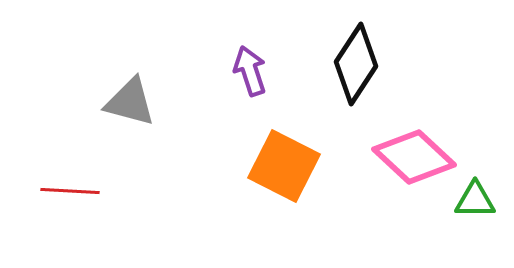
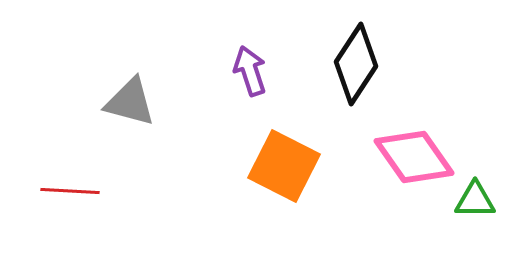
pink diamond: rotated 12 degrees clockwise
